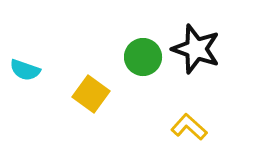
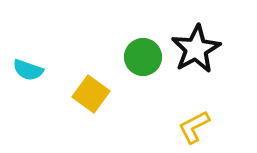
black star: rotated 24 degrees clockwise
cyan semicircle: moved 3 px right
yellow L-shape: moved 5 px right; rotated 69 degrees counterclockwise
